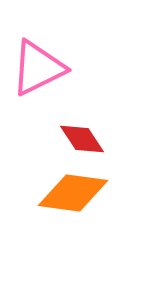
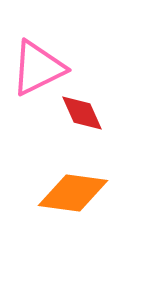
red diamond: moved 26 px up; rotated 9 degrees clockwise
